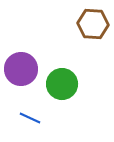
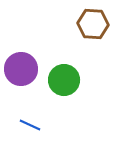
green circle: moved 2 px right, 4 px up
blue line: moved 7 px down
